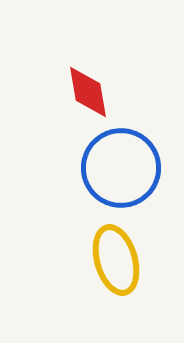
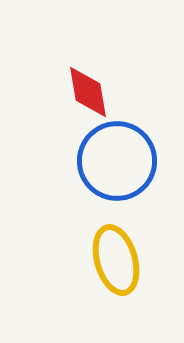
blue circle: moved 4 px left, 7 px up
